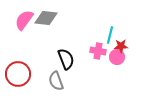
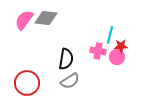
black semicircle: rotated 30 degrees clockwise
red circle: moved 9 px right, 9 px down
gray semicircle: moved 14 px right; rotated 102 degrees counterclockwise
